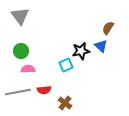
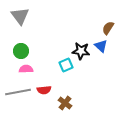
black star: rotated 18 degrees clockwise
pink semicircle: moved 2 px left
